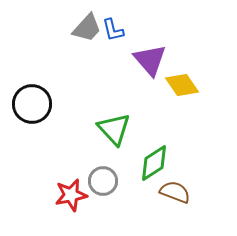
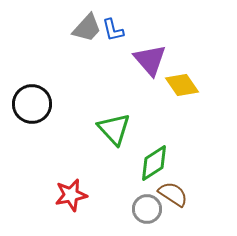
gray circle: moved 44 px right, 28 px down
brown semicircle: moved 2 px left, 2 px down; rotated 12 degrees clockwise
